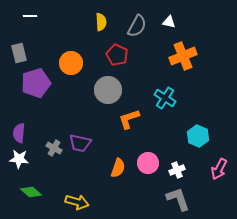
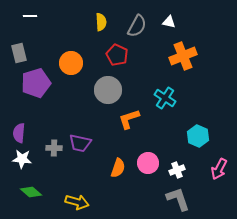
gray cross: rotated 28 degrees counterclockwise
white star: moved 3 px right
